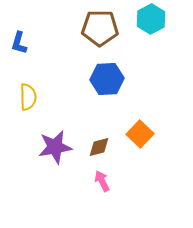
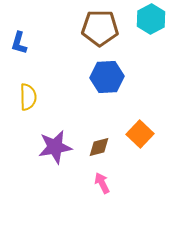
blue hexagon: moved 2 px up
pink arrow: moved 2 px down
